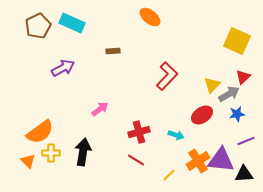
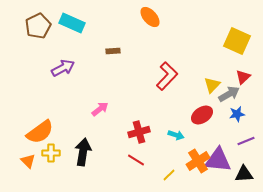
orange ellipse: rotated 10 degrees clockwise
purple triangle: moved 3 px left
